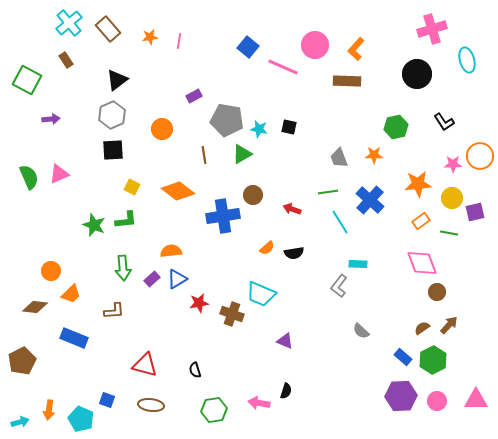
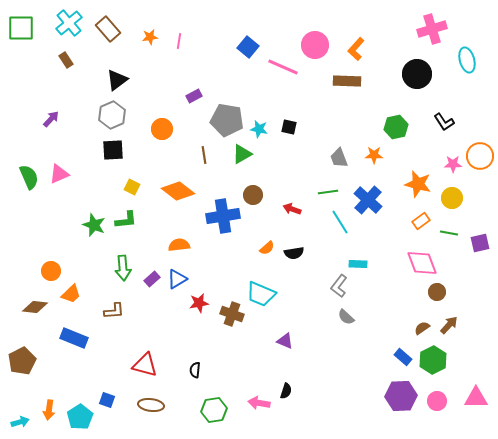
green square at (27, 80): moved 6 px left, 52 px up; rotated 28 degrees counterclockwise
purple arrow at (51, 119): rotated 42 degrees counterclockwise
orange star at (418, 184): rotated 20 degrees clockwise
blue cross at (370, 200): moved 2 px left
purple square at (475, 212): moved 5 px right, 31 px down
orange semicircle at (171, 251): moved 8 px right, 6 px up
gray semicircle at (361, 331): moved 15 px left, 14 px up
black semicircle at (195, 370): rotated 21 degrees clockwise
pink triangle at (476, 400): moved 2 px up
cyan pentagon at (81, 419): moved 1 px left, 2 px up; rotated 15 degrees clockwise
